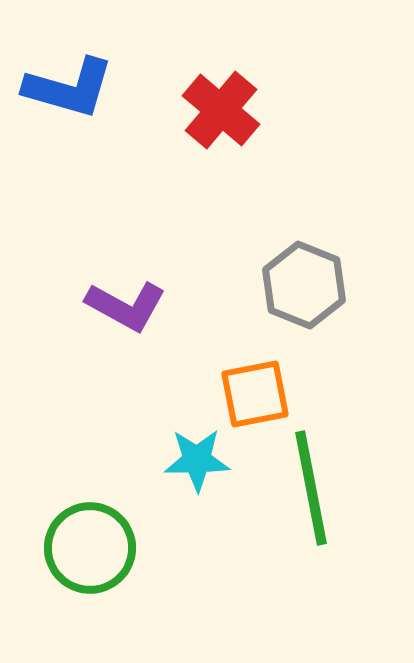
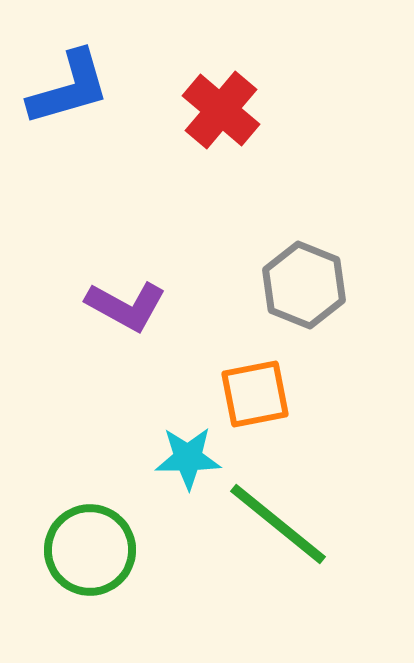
blue L-shape: rotated 32 degrees counterclockwise
cyan star: moved 9 px left, 2 px up
green line: moved 33 px left, 36 px down; rotated 40 degrees counterclockwise
green circle: moved 2 px down
